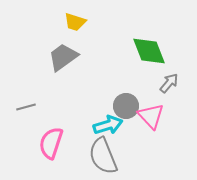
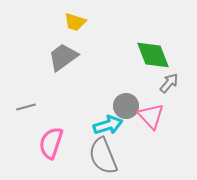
green diamond: moved 4 px right, 4 px down
